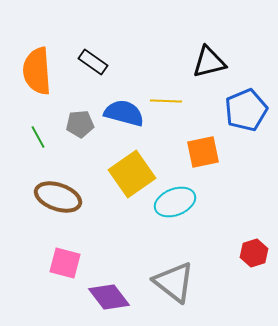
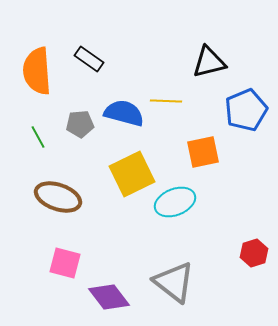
black rectangle: moved 4 px left, 3 px up
yellow square: rotated 9 degrees clockwise
